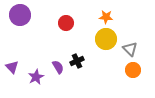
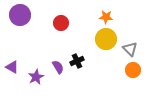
red circle: moved 5 px left
purple triangle: rotated 16 degrees counterclockwise
